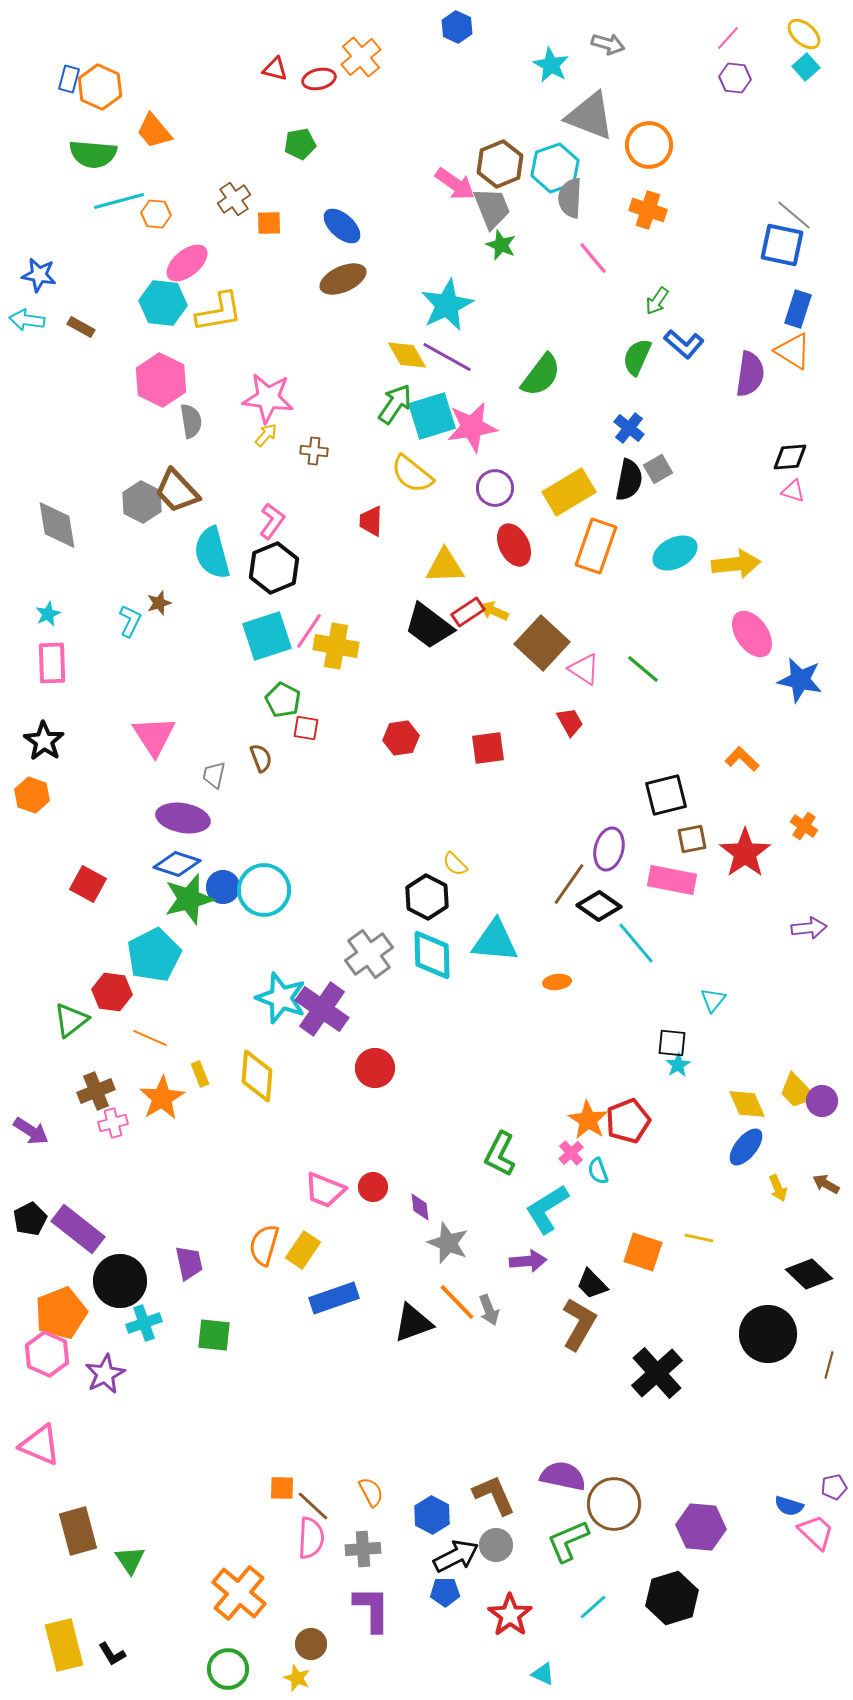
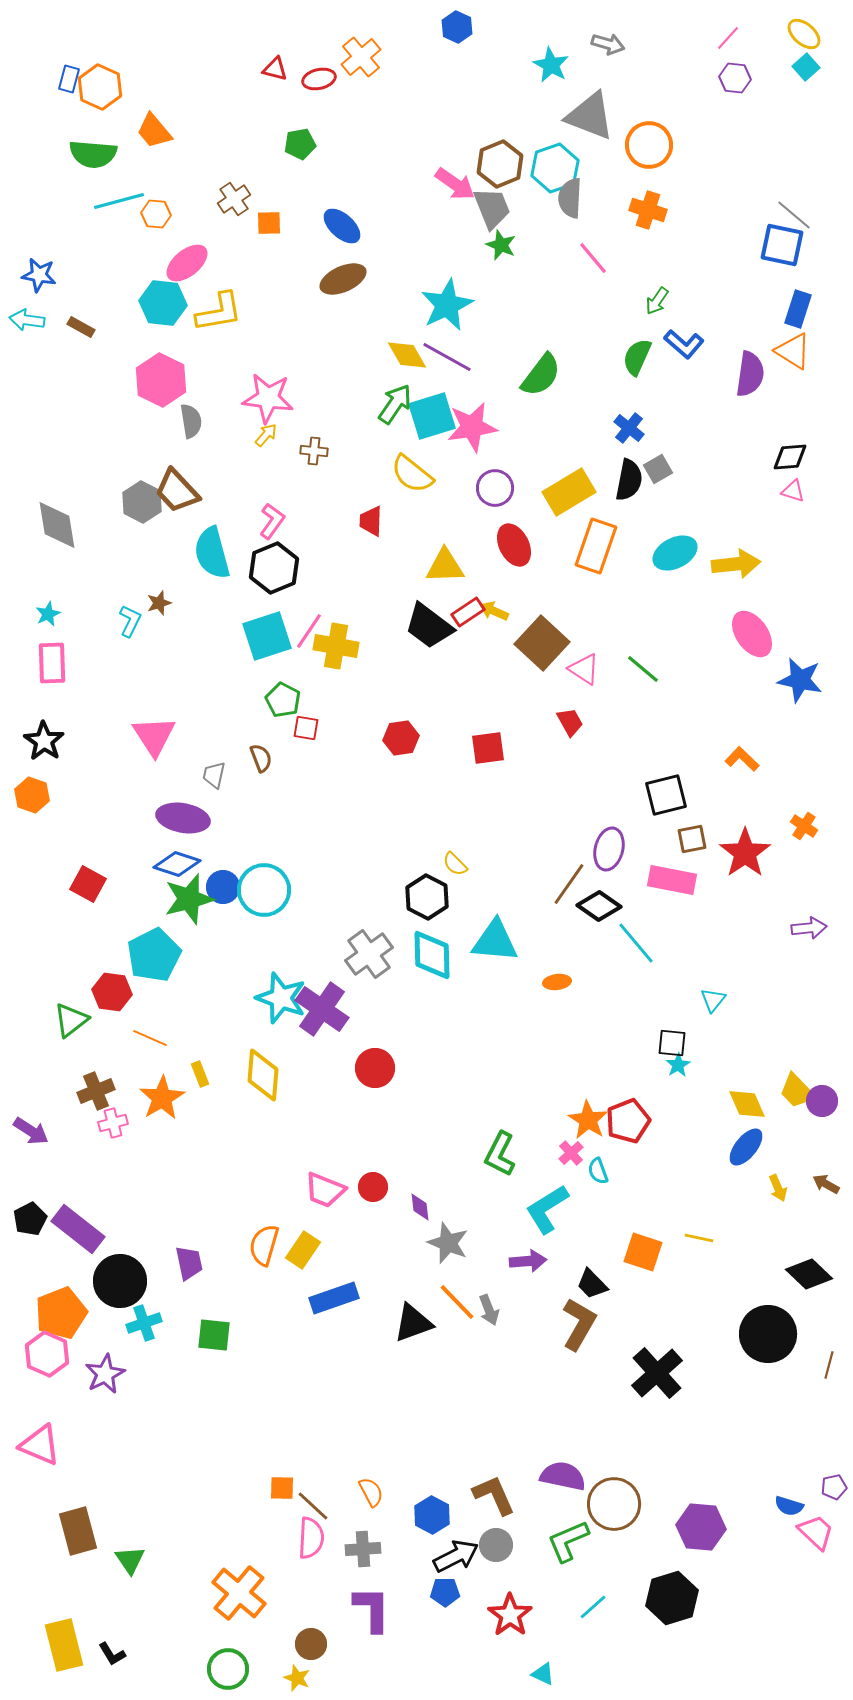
yellow diamond at (257, 1076): moved 6 px right, 1 px up
